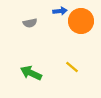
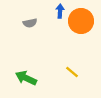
blue arrow: rotated 80 degrees counterclockwise
yellow line: moved 5 px down
green arrow: moved 5 px left, 5 px down
